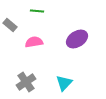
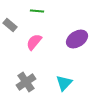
pink semicircle: rotated 42 degrees counterclockwise
